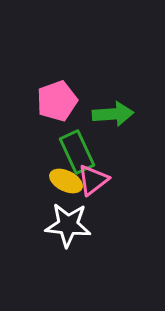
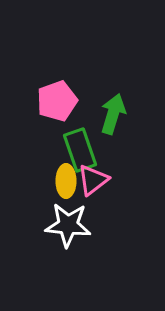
green arrow: rotated 69 degrees counterclockwise
green rectangle: moved 3 px right, 2 px up; rotated 6 degrees clockwise
yellow ellipse: rotated 64 degrees clockwise
